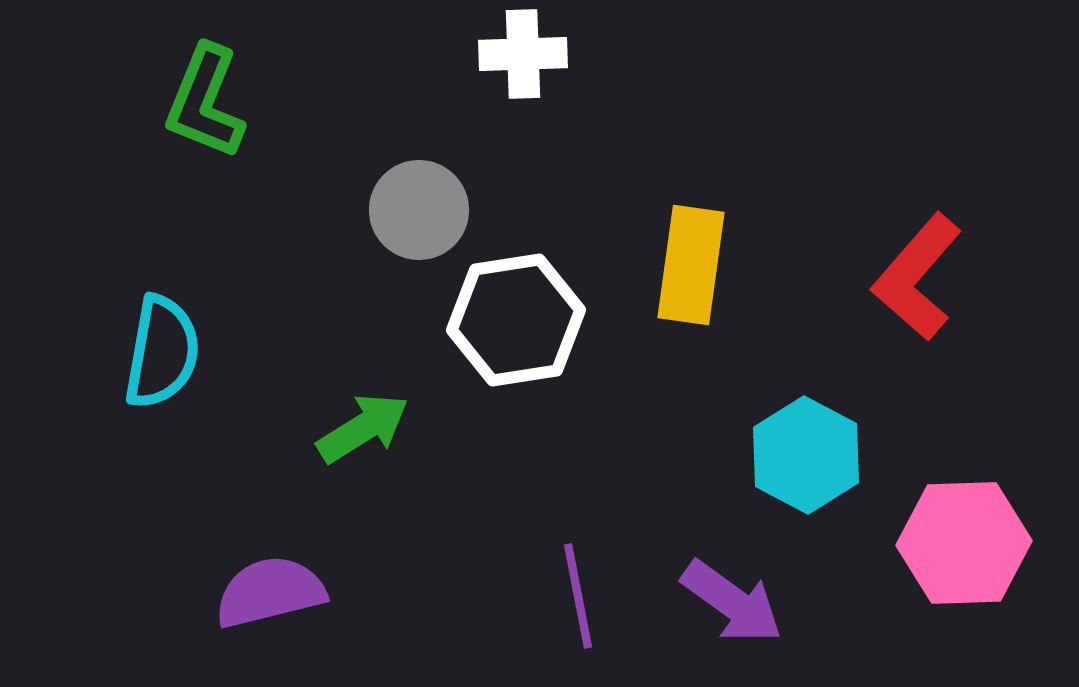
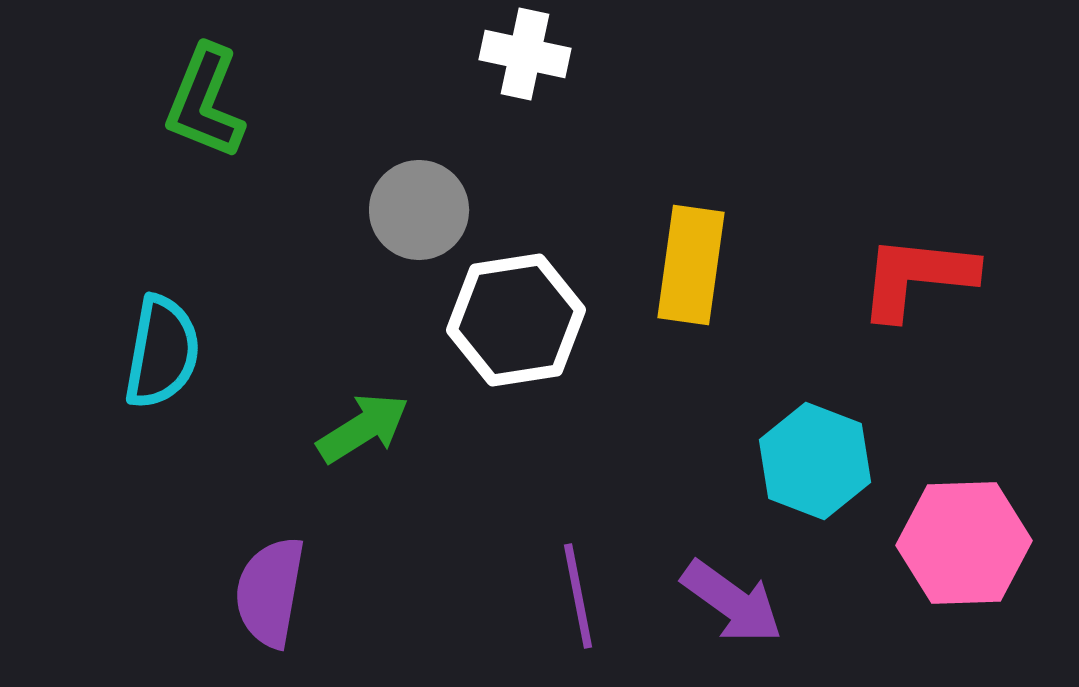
white cross: moved 2 px right; rotated 14 degrees clockwise
red L-shape: rotated 55 degrees clockwise
cyan hexagon: moved 9 px right, 6 px down; rotated 7 degrees counterclockwise
purple semicircle: rotated 66 degrees counterclockwise
